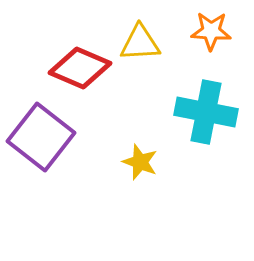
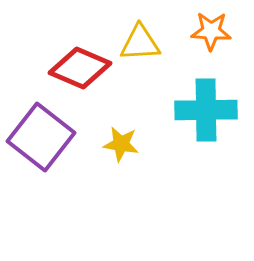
cyan cross: moved 2 px up; rotated 12 degrees counterclockwise
yellow star: moved 19 px left, 18 px up; rotated 12 degrees counterclockwise
